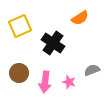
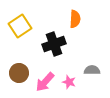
orange semicircle: moved 5 px left, 1 px down; rotated 54 degrees counterclockwise
yellow square: rotated 10 degrees counterclockwise
black cross: moved 1 px right, 1 px down; rotated 35 degrees clockwise
gray semicircle: rotated 21 degrees clockwise
pink arrow: rotated 35 degrees clockwise
